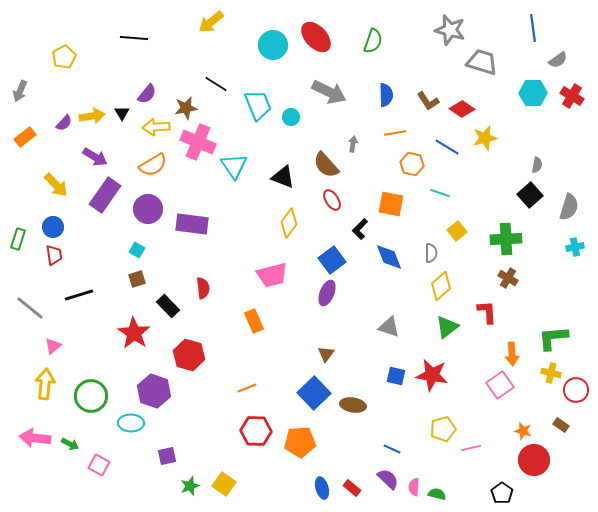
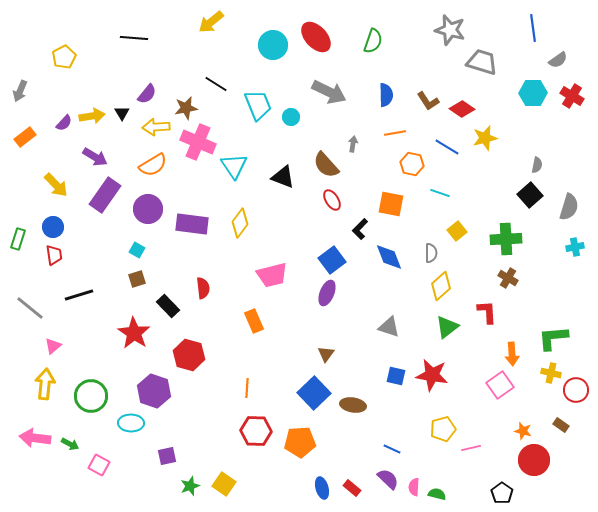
yellow diamond at (289, 223): moved 49 px left
orange line at (247, 388): rotated 66 degrees counterclockwise
